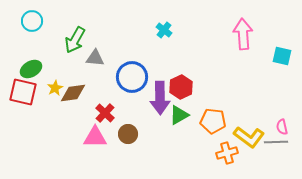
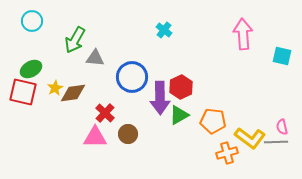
yellow L-shape: moved 1 px right, 1 px down
